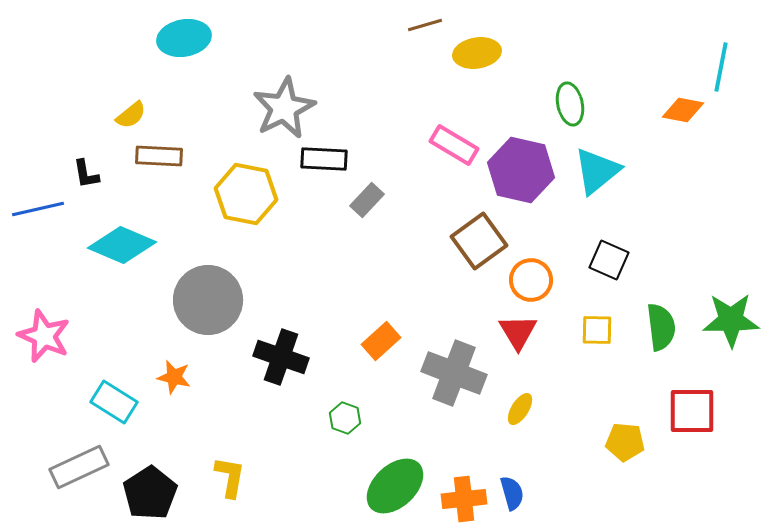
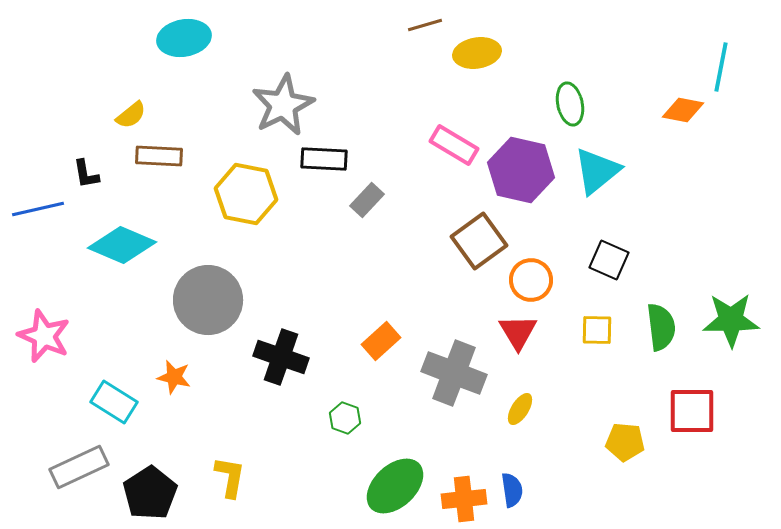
gray star at (284, 108): moved 1 px left, 3 px up
blue semicircle at (512, 493): moved 3 px up; rotated 8 degrees clockwise
